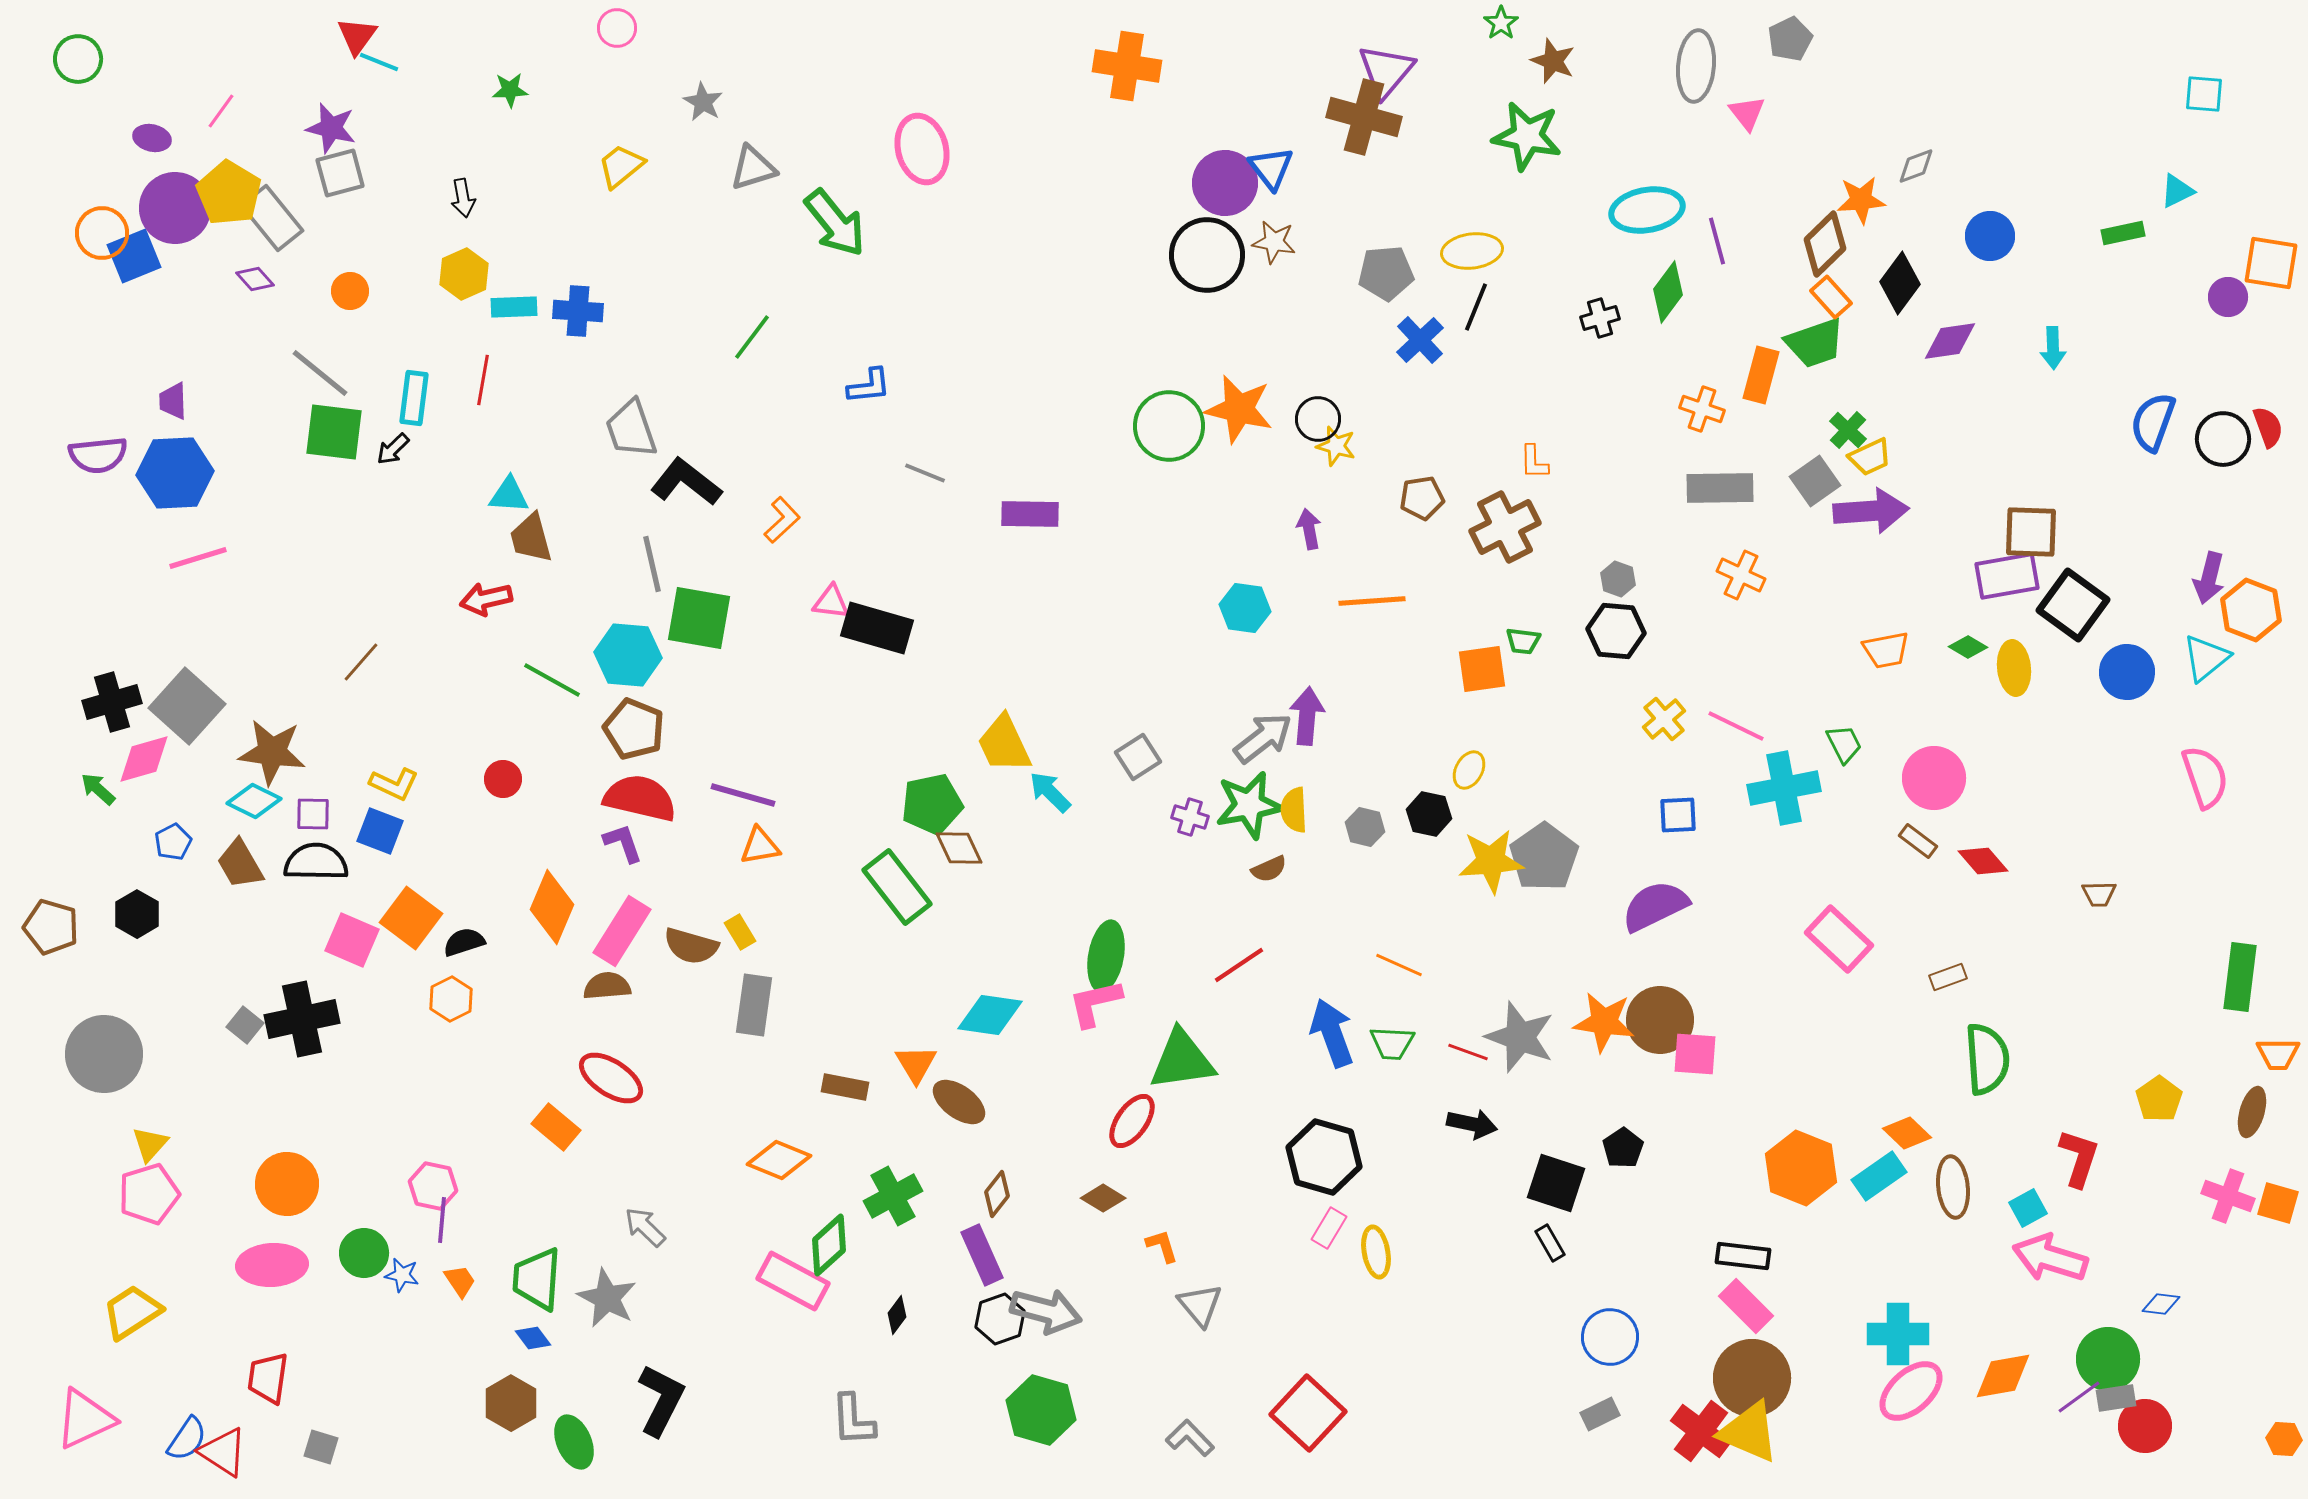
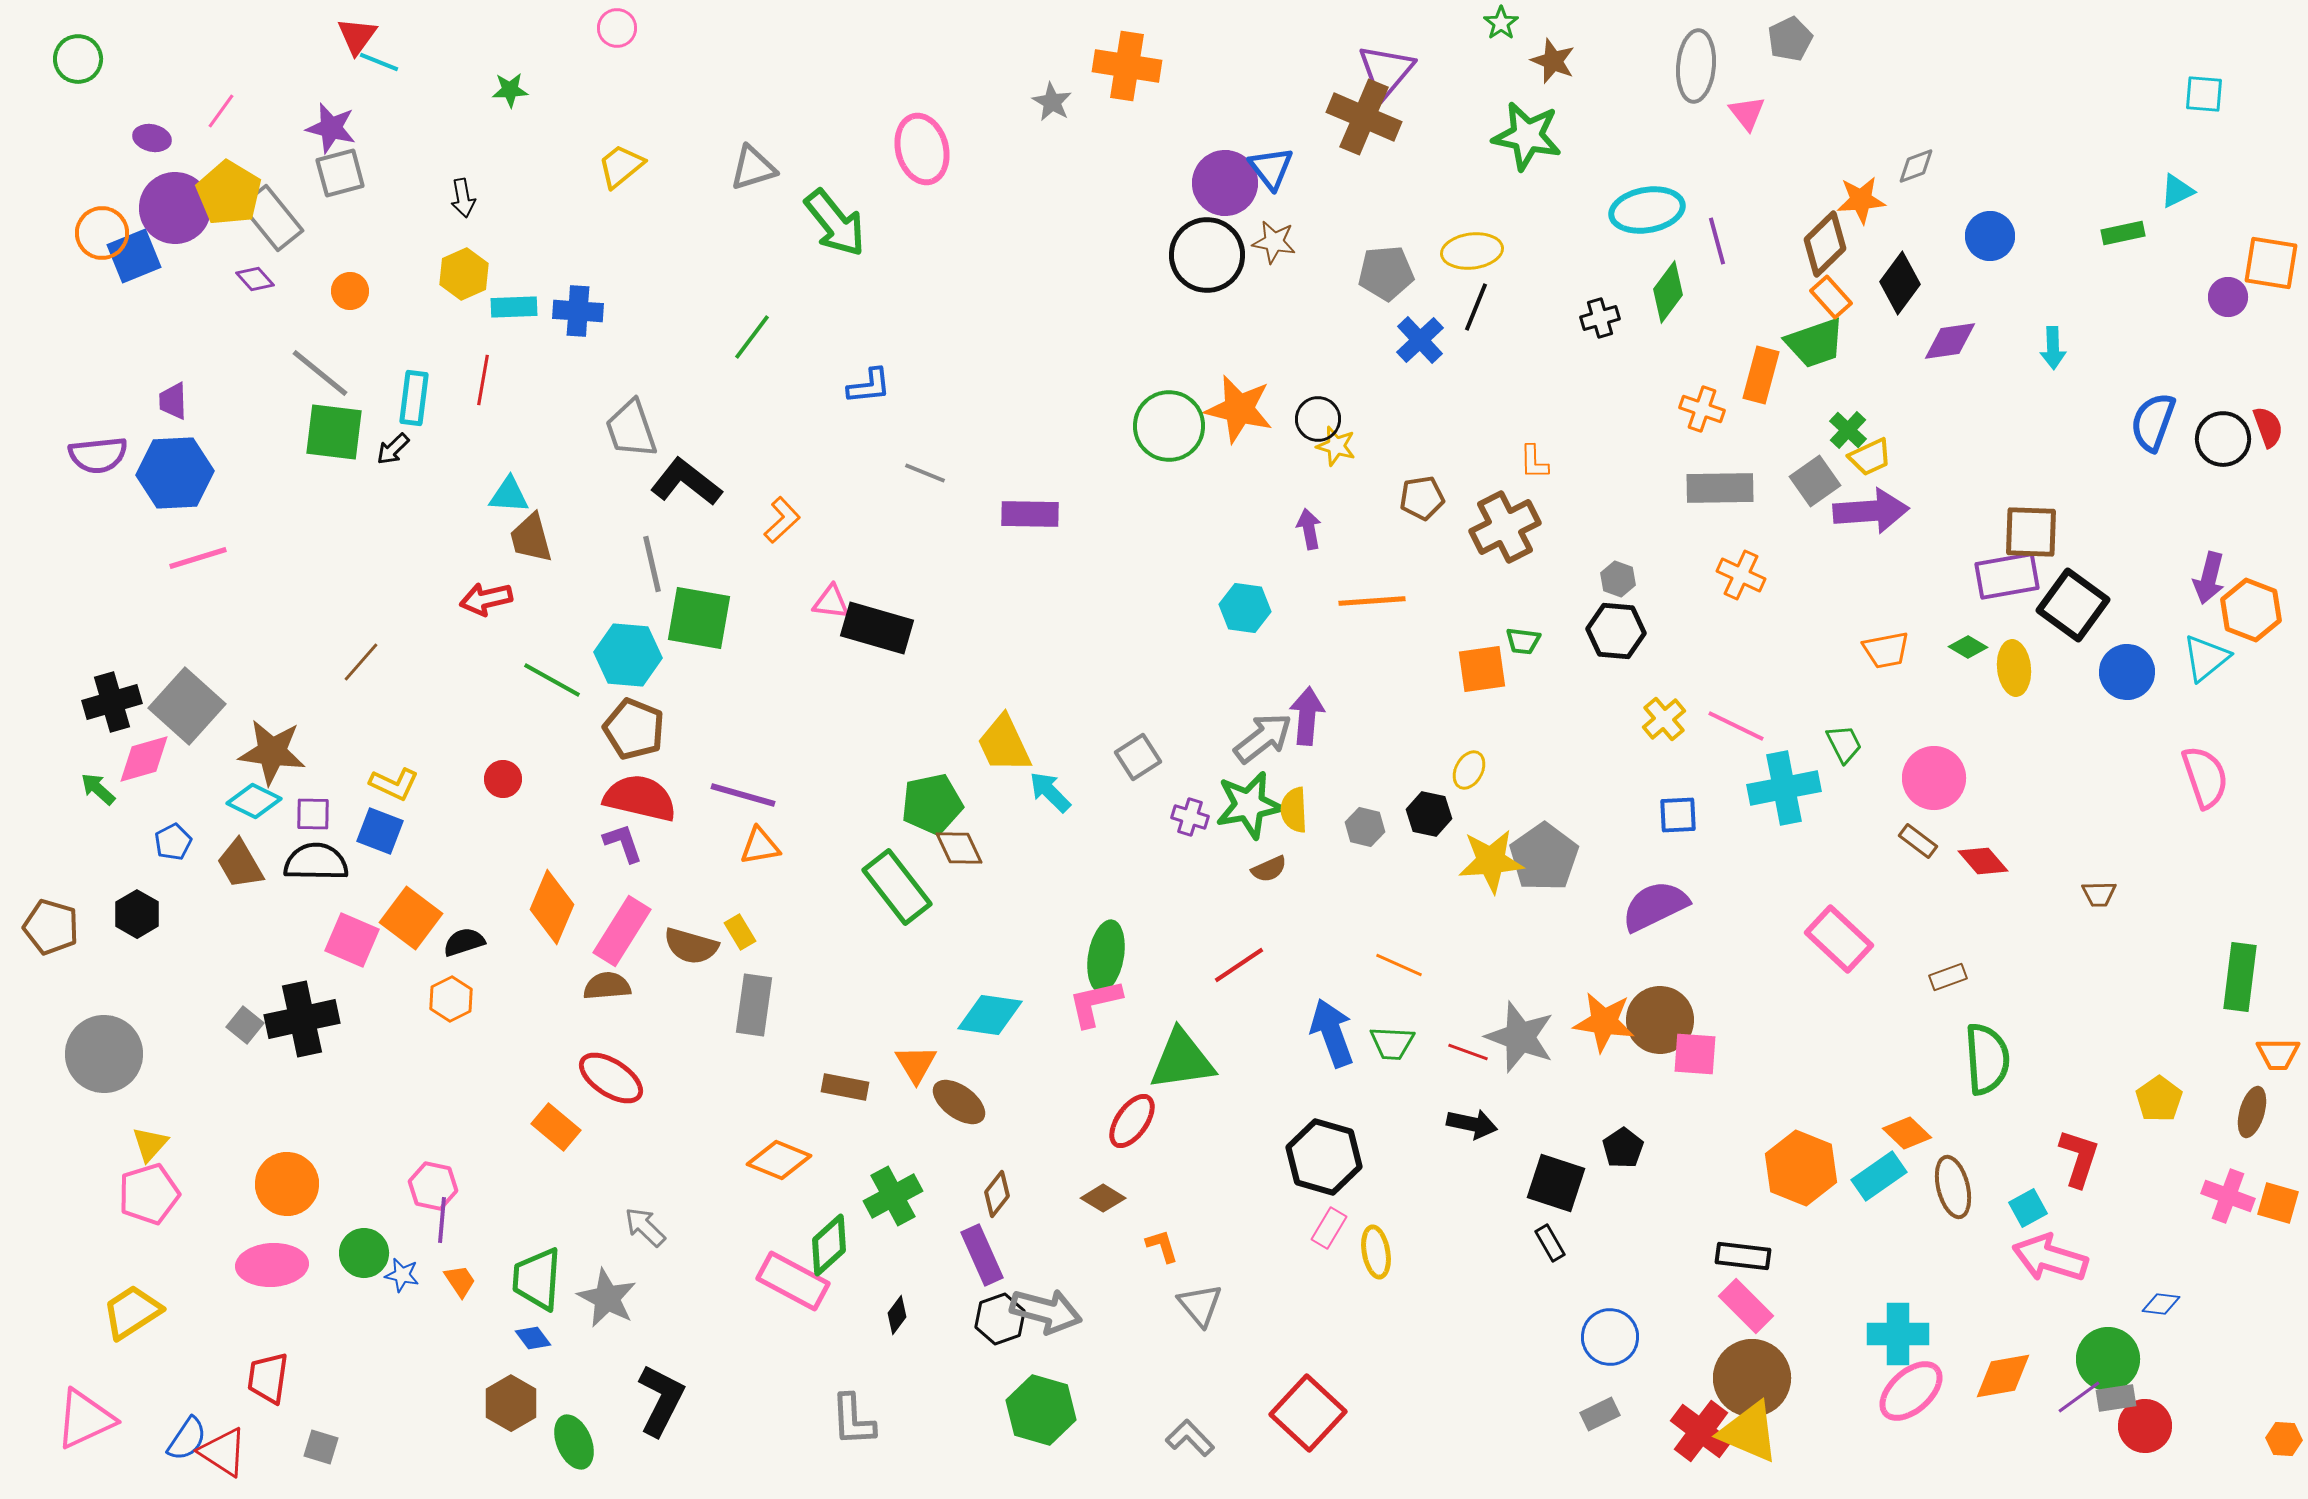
gray star at (703, 102): moved 349 px right
brown cross at (1364, 117): rotated 8 degrees clockwise
brown ellipse at (1953, 1187): rotated 8 degrees counterclockwise
